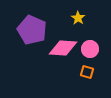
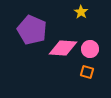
yellow star: moved 3 px right, 6 px up
